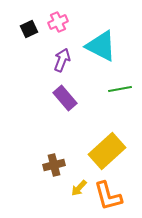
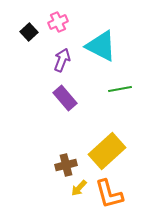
black square: moved 3 px down; rotated 18 degrees counterclockwise
brown cross: moved 12 px right
orange L-shape: moved 1 px right, 2 px up
